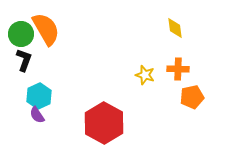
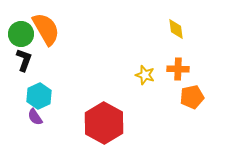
yellow diamond: moved 1 px right, 1 px down
purple semicircle: moved 2 px left, 2 px down
